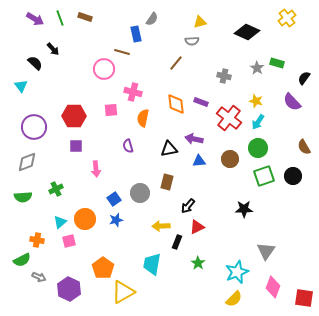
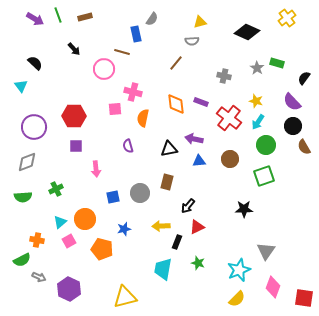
brown rectangle at (85, 17): rotated 32 degrees counterclockwise
green line at (60, 18): moved 2 px left, 3 px up
black arrow at (53, 49): moved 21 px right
pink square at (111, 110): moved 4 px right, 1 px up
green circle at (258, 148): moved 8 px right, 3 px up
black circle at (293, 176): moved 50 px up
blue square at (114, 199): moved 1 px left, 2 px up; rotated 24 degrees clockwise
blue star at (116, 220): moved 8 px right, 9 px down
pink square at (69, 241): rotated 16 degrees counterclockwise
green star at (198, 263): rotated 16 degrees counterclockwise
cyan trapezoid at (152, 264): moved 11 px right, 5 px down
orange pentagon at (103, 268): moved 1 px left, 19 px up; rotated 20 degrees counterclockwise
cyan star at (237, 272): moved 2 px right, 2 px up
yellow triangle at (123, 292): moved 2 px right, 5 px down; rotated 15 degrees clockwise
yellow semicircle at (234, 299): moved 3 px right
